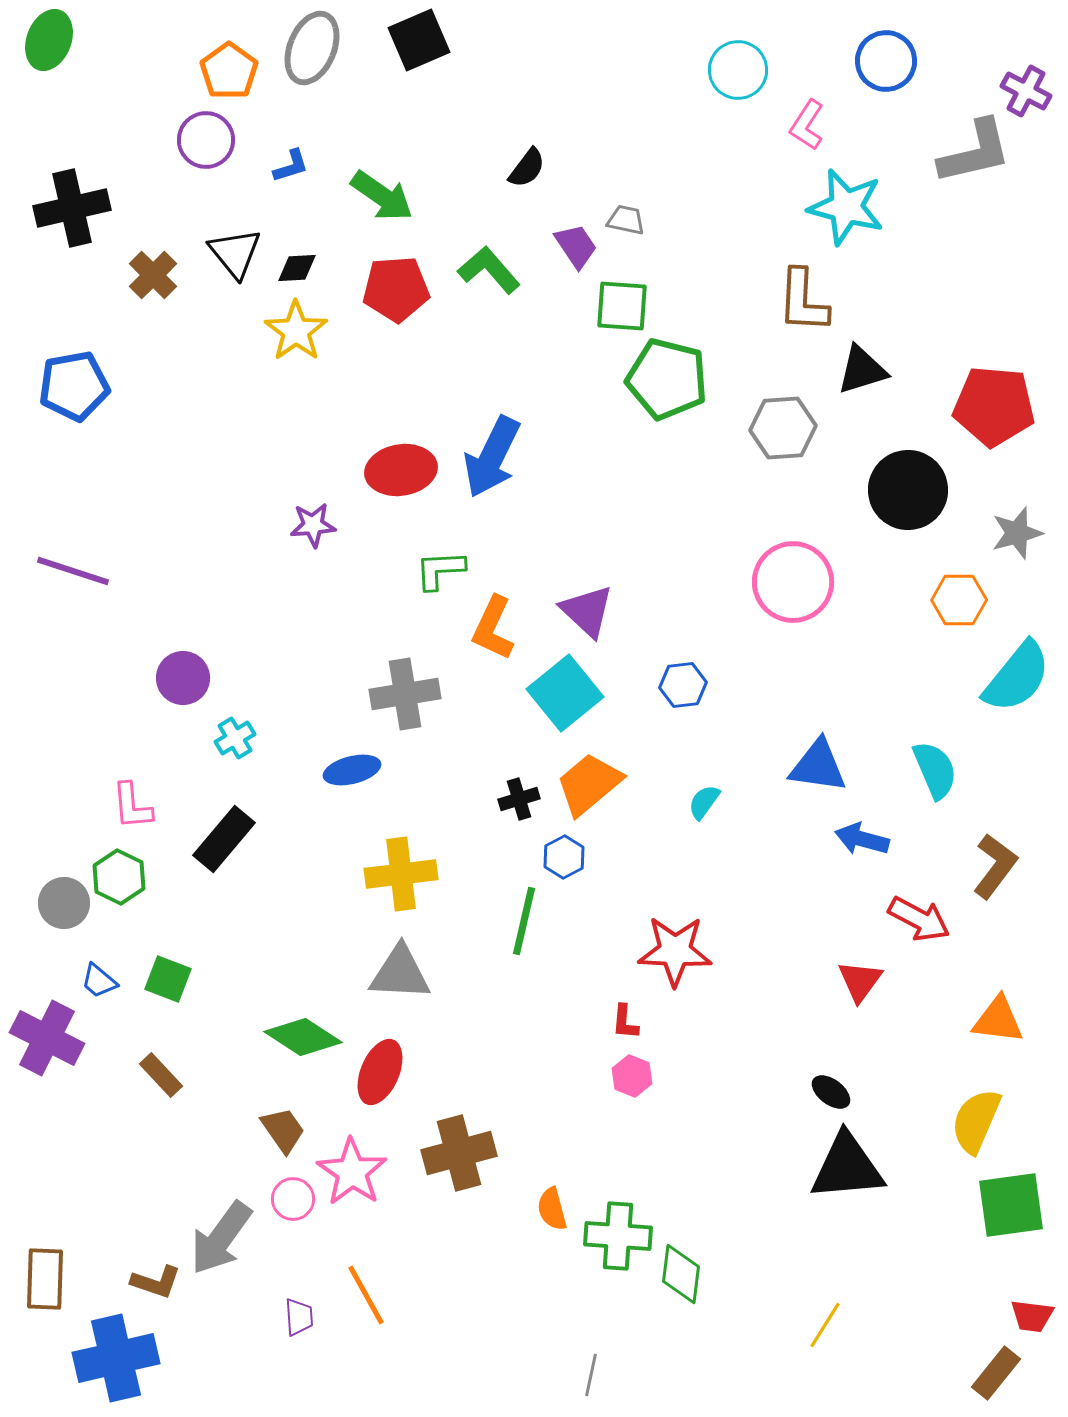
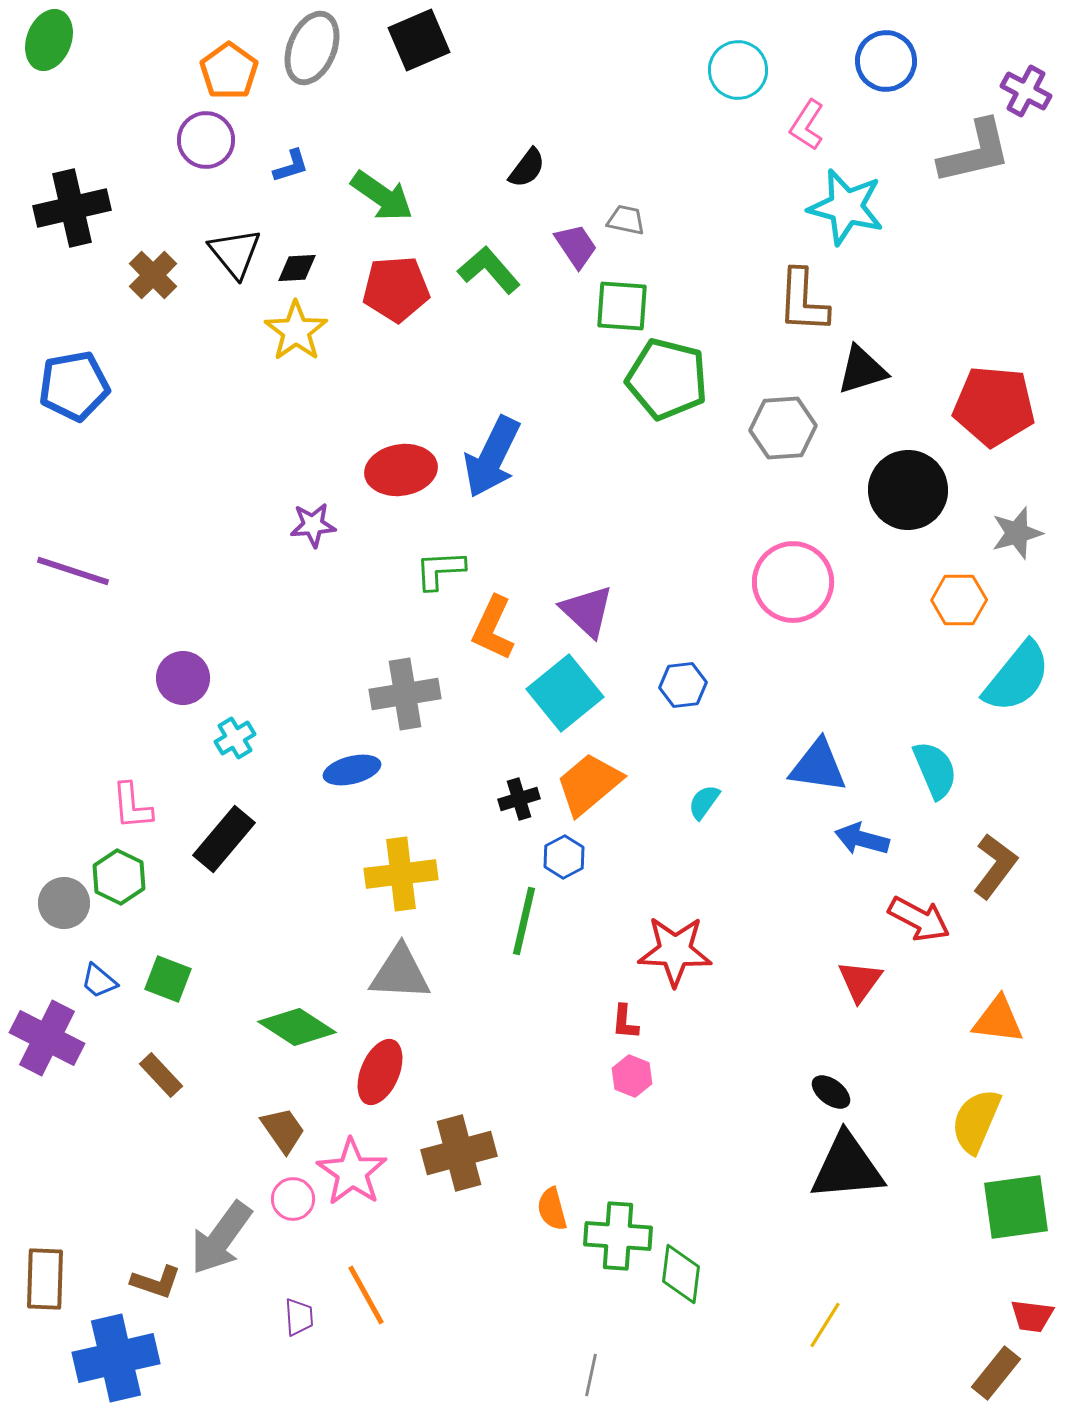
green diamond at (303, 1037): moved 6 px left, 10 px up
green square at (1011, 1205): moved 5 px right, 2 px down
